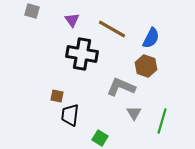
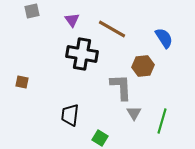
gray square: rotated 28 degrees counterclockwise
blue semicircle: moved 13 px right; rotated 60 degrees counterclockwise
brown hexagon: moved 3 px left; rotated 25 degrees counterclockwise
gray L-shape: rotated 64 degrees clockwise
brown square: moved 35 px left, 14 px up
